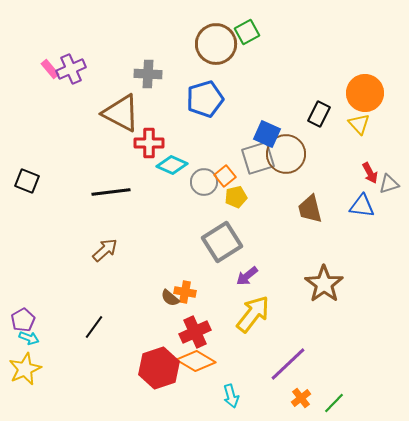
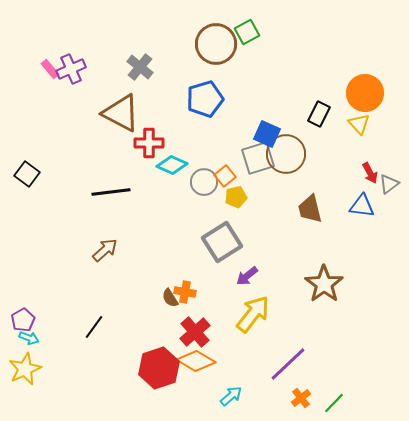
gray cross at (148, 74): moved 8 px left, 7 px up; rotated 36 degrees clockwise
black square at (27, 181): moved 7 px up; rotated 15 degrees clockwise
gray triangle at (389, 184): rotated 20 degrees counterclockwise
brown semicircle at (170, 298): rotated 18 degrees clockwise
red cross at (195, 332): rotated 16 degrees counterclockwise
cyan arrow at (231, 396): rotated 115 degrees counterclockwise
